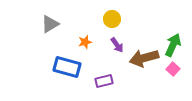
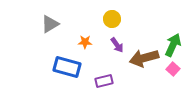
orange star: rotated 16 degrees clockwise
